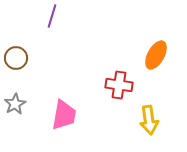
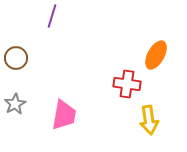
red cross: moved 8 px right, 1 px up
